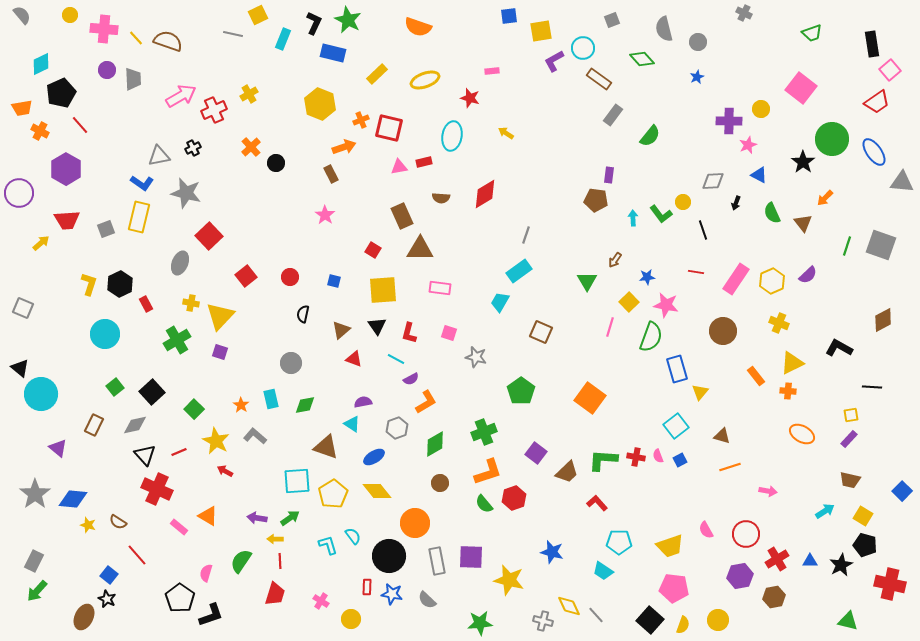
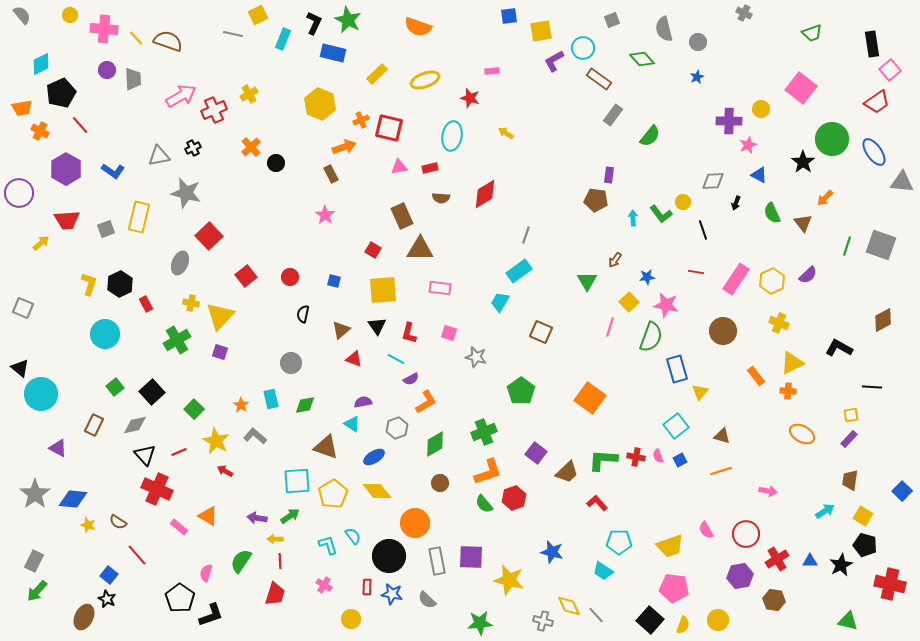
red rectangle at (424, 162): moved 6 px right, 6 px down
blue L-shape at (142, 183): moved 29 px left, 12 px up
purple triangle at (58, 448): rotated 12 degrees counterclockwise
orange line at (730, 467): moved 9 px left, 4 px down
brown trapezoid at (850, 480): rotated 85 degrees clockwise
green arrow at (290, 518): moved 2 px up
brown hexagon at (774, 597): moved 3 px down; rotated 20 degrees clockwise
pink cross at (321, 601): moved 3 px right, 16 px up
